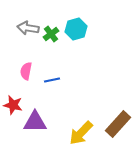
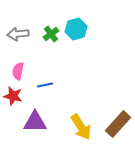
gray arrow: moved 10 px left, 6 px down; rotated 15 degrees counterclockwise
pink semicircle: moved 8 px left
blue line: moved 7 px left, 5 px down
red star: moved 9 px up
yellow arrow: moved 6 px up; rotated 76 degrees counterclockwise
